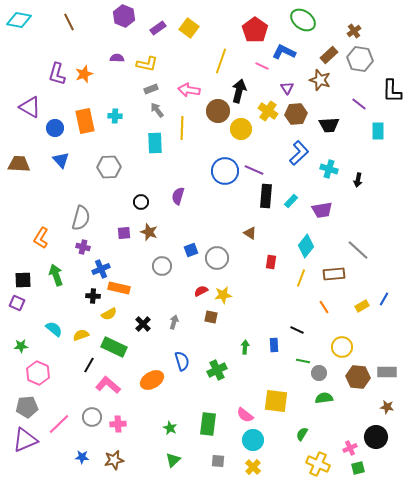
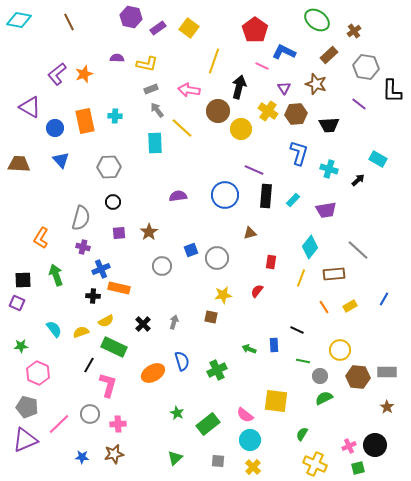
purple hexagon at (124, 16): moved 7 px right, 1 px down; rotated 10 degrees counterclockwise
green ellipse at (303, 20): moved 14 px right
gray hexagon at (360, 59): moved 6 px right, 8 px down
yellow line at (221, 61): moved 7 px left
purple L-shape at (57, 74): rotated 35 degrees clockwise
brown star at (320, 80): moved 4 px left, 4 px down
purple triangle at (287, 88): moved 3 px left
black arrow at (239, 91): moved 4 px up
yellow line at (182, 128): rotated 50 degrees counterclockwise
cyan rectangle at (378, 131): moved 28 px down; rotated 60 degrees counterclockwise
blue L-shape at (299, 153): rotated 30 degrees counterclockwise
blue circle at (225, 171): moved 24 px down
black arrow at (358, 180): rotated 144 degrees counterclockwise
purple semicircle at (178, 196): rotated 66 degrees clockwise
cyan rectangle at (291, 201): moved 2 px right, 1 px up
black circle at (141, 202): moved 28 px left
purple trapezoid at (322, 210): moved 4 px right
brown star at (149, 232): rotated 18 degrees clockwise
purple square at (124, 233): moved 5 px left
brown triangle at (250, 233): rotated 48 degrees counterclockwise
cyan diamond at (306, 246): moved 4 px right, 1 px down
red semicircle at (201, 291): moved 56 px right; rotated 24 degrees counterclockwise
yellow rectangle at (362, 306): moved 12 px left
yellow semicircle at (109, 314): moved 3 px left, 7 px down
cyan semicircle at (54, 329): rotated 12 degrees clockwise
yellow semicircle at (81, 335): moved 3 px up
green arrow at (245, 347): moved 4 px right, 2 px down; rotated 72 degrees counterclockwise
yellow circle at (342, 347): moved 2 px left, 3 px down
gray circle at (319, 373): moved 1 px right, 3 px down
orange ellipse at (152, 380): moved 1 px right, 7 px up
pink L-shape at (108, 385): rotated 65 degrees clockwise
green semicircle at (324, 398): rotated 18 degrees counterclockwise
gray pentagon at (27, 407): rotated 20 degrees clockwise
brown star at (387, 407): rotated 24 degrees clockwise
gray circle at (92, 417): moved 2 px left, 3 px up
green rectangle at (208, 424): rotated 45 degrees clockwise
green star at (170, 428): moved 7 px right, 15 px up
black circle at (376, 437): moved 1 px left, 8 px down
cyan circle at (253, 440): moved 3 px left
pink cross at (350, 448): moved 1 px left, 2 px up
brown star at (114, 460): moved 6 px up
green triangle at (173, 460): moved 2 px right, 2 px up
yellow cross at (318, 464): moved 3 px left
